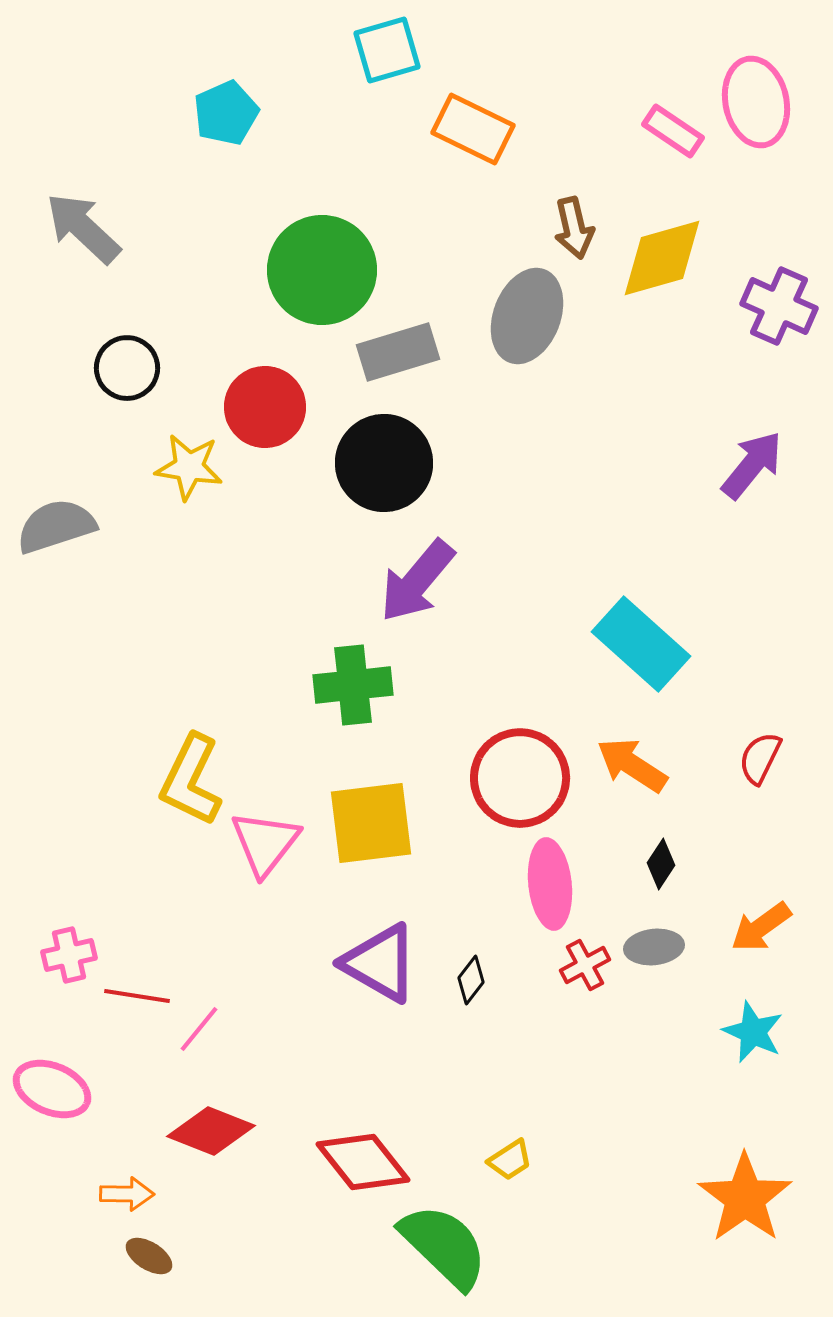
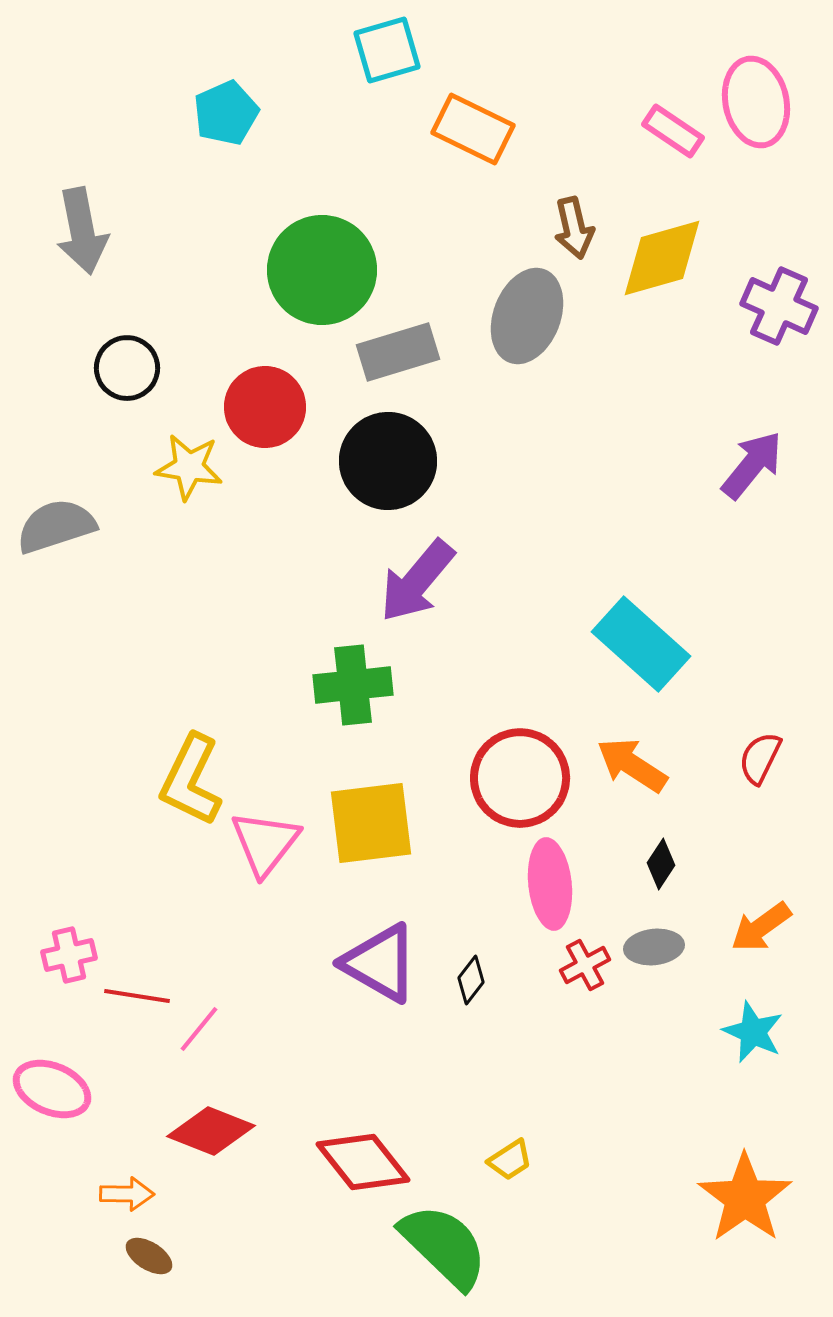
gray arrow at (83, 228): moved 1 px left, 3 px down; rotated 144 degrees counterclockwise
black circle at (384, 463): moved 4 px right, 2 px up
